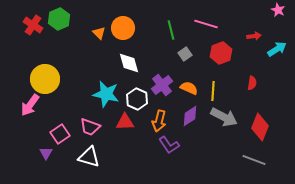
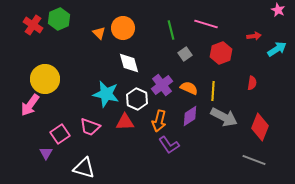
white triangle: moved 5 px left, 11 px down
